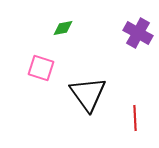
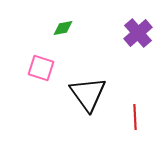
purple cross: rotated 20 degrees clockwise
red line: moved 1 px up
